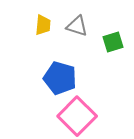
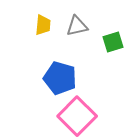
gray triangle: rotated 30 degrees counterclockwise
